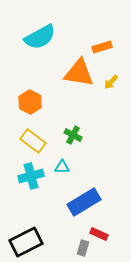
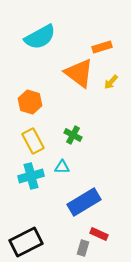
orange triangle: rotated 28 degrees clockwise
orange hexagon: rotated 10 degrees counterclockwise
yellow rectangle: rotated 25 degrees clockwise
